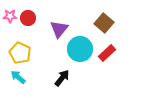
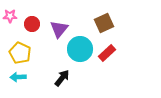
red circle: moved 4 px right, 6 px down
brown square: rotated 24 degrees clockwise
cyan arrow: rotated 42 degrees counterclockwise
